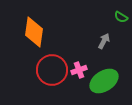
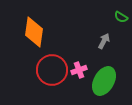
green ellipse: rotated 28 degrees counterclockwise
